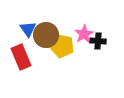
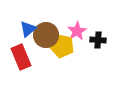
blue triangle: rotated 24 degrees clockwise
pink star: moved 7 px left, 3 px up
black cross: moved 1 px up
